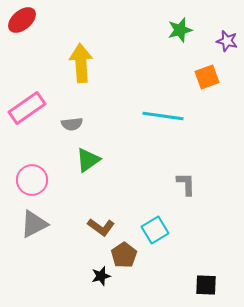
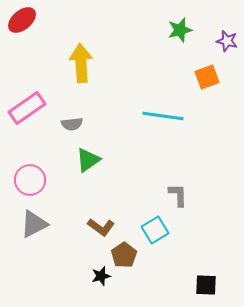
pink circle: moved 2 px left
gray L-shape: moved 8 px left, 11 px down
